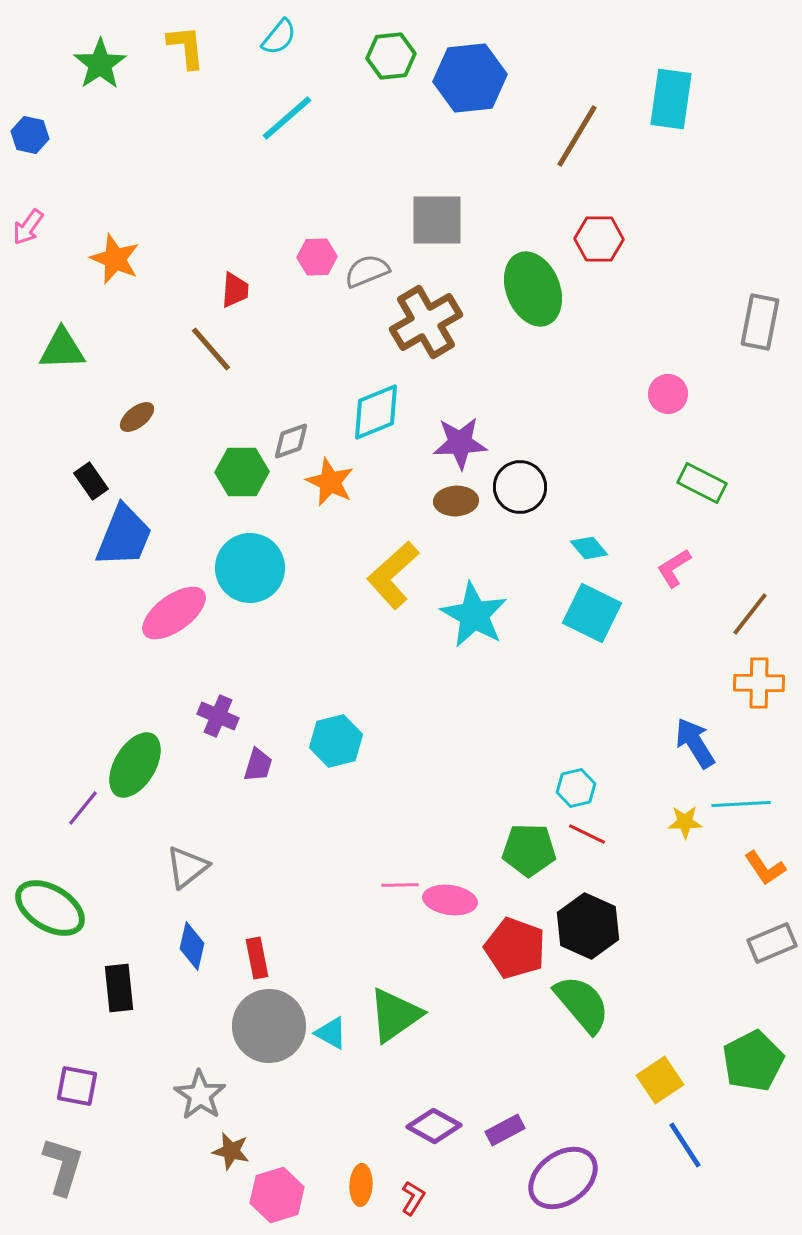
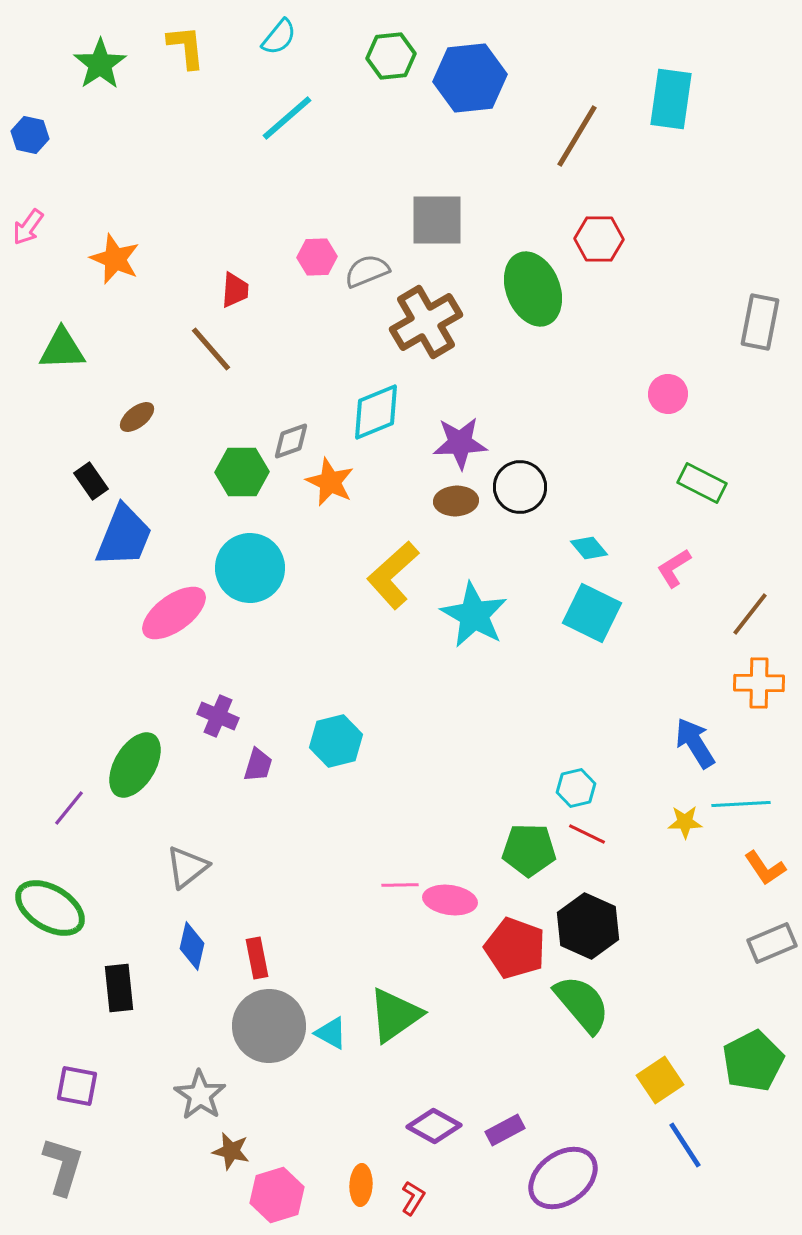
purple line at (83, 808): moved 14 px left
